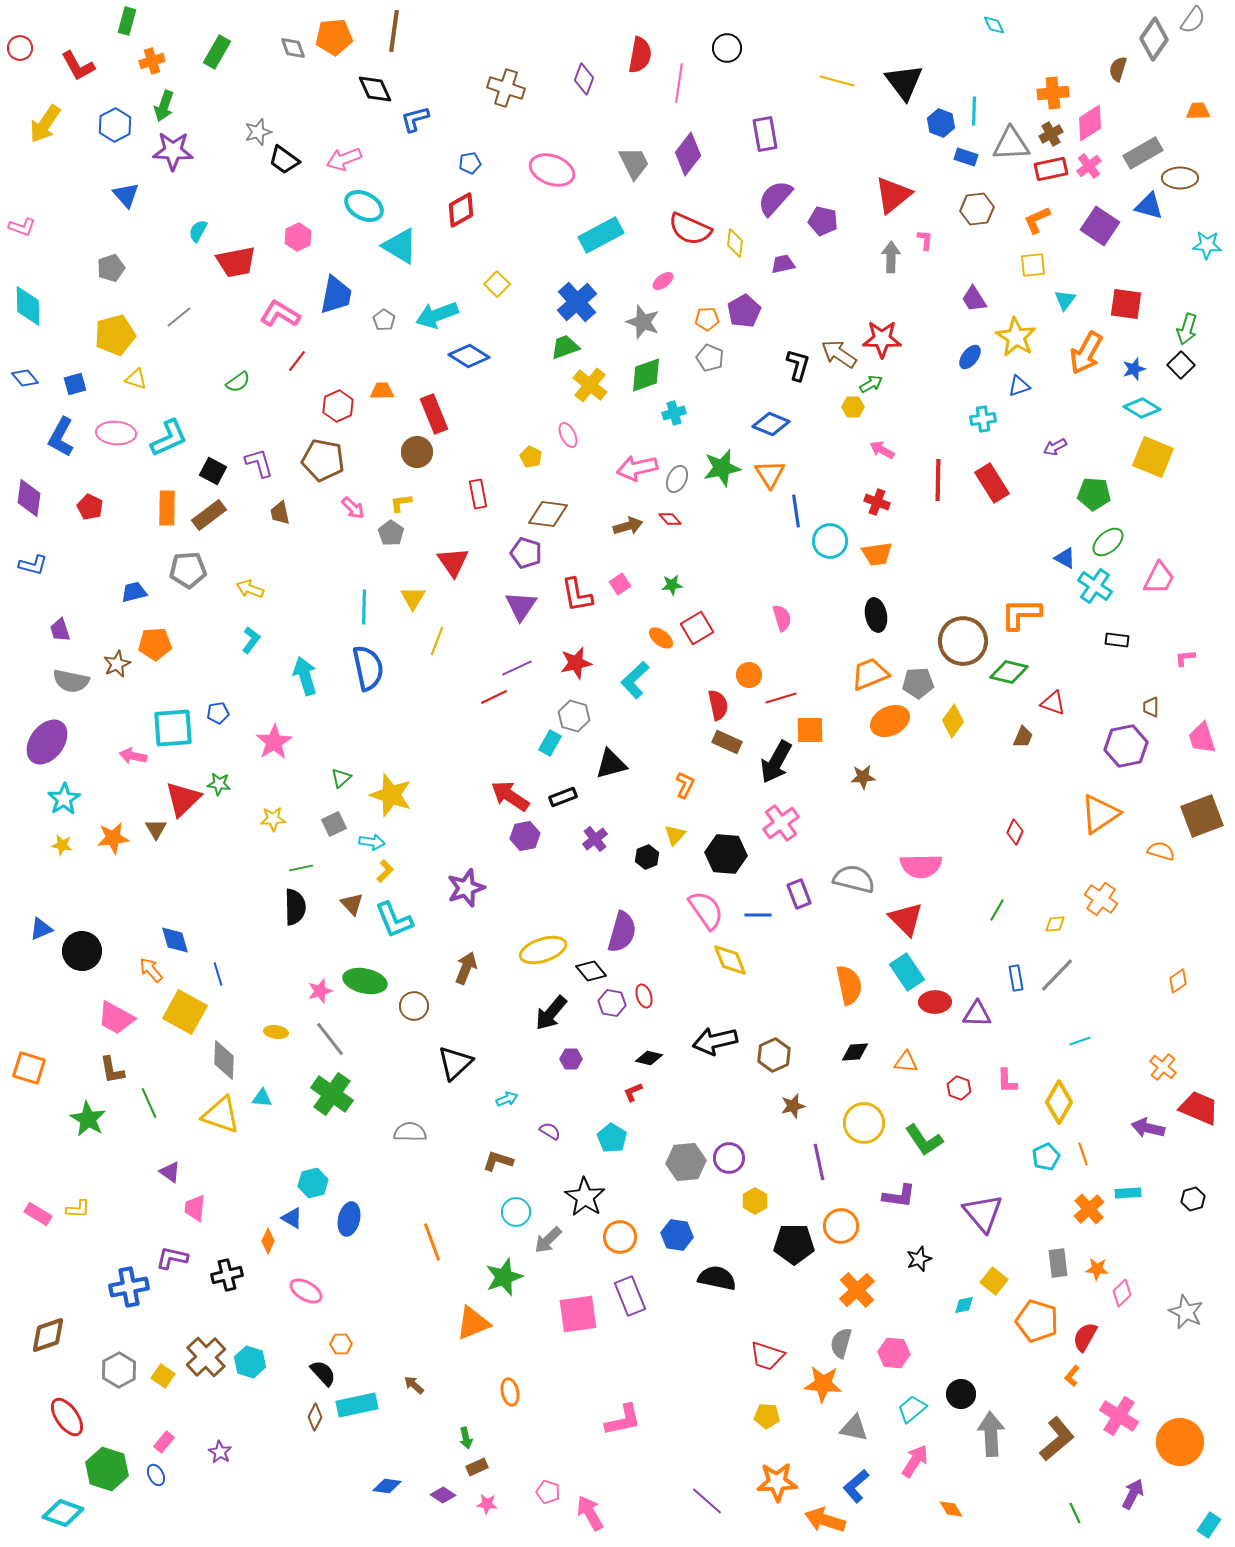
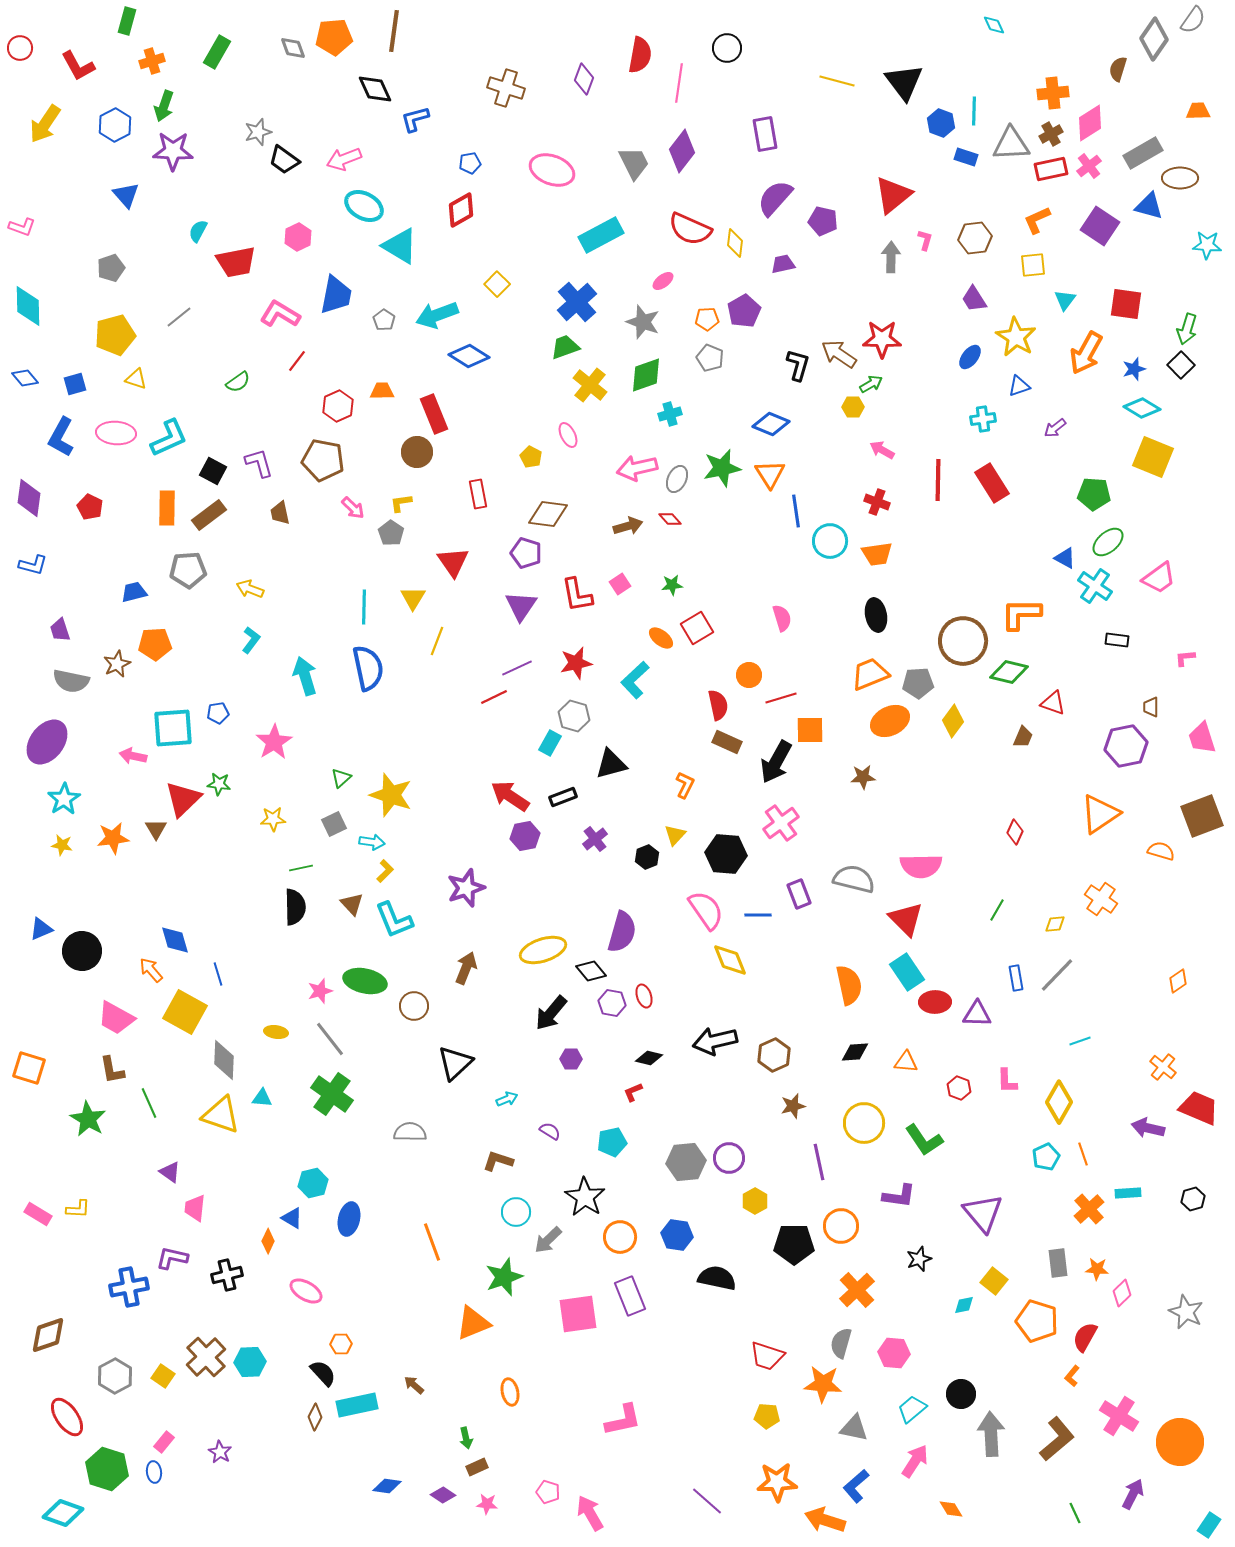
purple diamond at (688, 154): moved 6 px left, 3 px up
brown hexagon at (977, 209): moved 2 px left, 29 px down
pink L-shape at (925, 240): rotated 10 degrees clockwise
cyan cross at (674, 413): moved 4 px left, 1 px down
purple arrow at (1055, 447): moved 19 px up; rotated 10 degrees counterclockwise
pink trapezoid at (1159, 578): rotated 27 degrees clockwise
cyan pentagon at (612, 1138): moved 4 px down; rotated 28 degrees clockwise
cyan hexagon at (250, 1362): rotated 20 degrees counterclockwise
gray hexagon at (119, 1370): moved 4 px left, 6 px down
blue ellipse at (156, 1475): moved 2 px left, 3 px up; rotated 20 degrees clockwise
